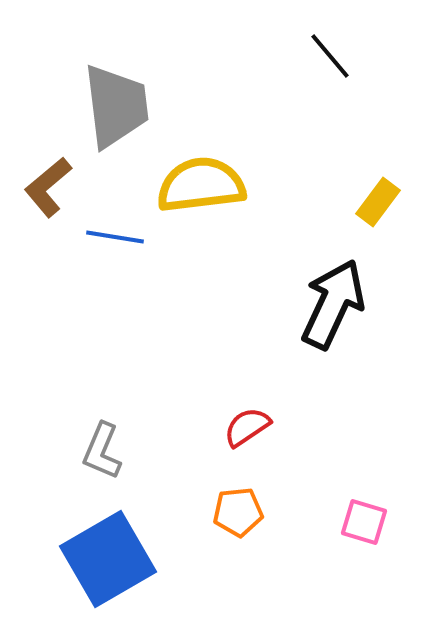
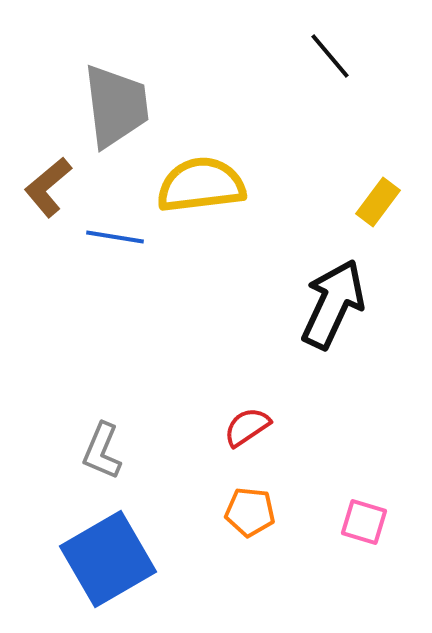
orange pentagon: moved 12 px right; rotated 12 degrees clockwise
